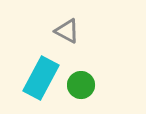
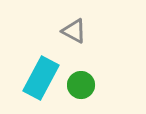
gray triangle: moved 7 px right
